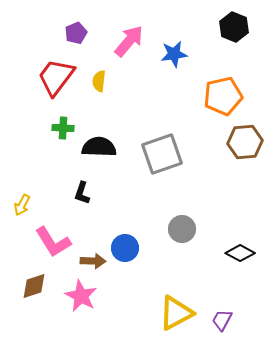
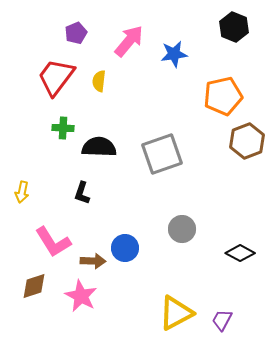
brown hexagon: moved 2 px right, 1 px up; rotated 16 degrees counterclockwise
yellow arrow: moved 13 px up; rotated 15 degrees counterclockwise
